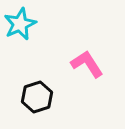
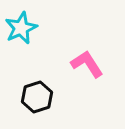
cyan star: moved 1 px right, 4 px down
